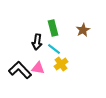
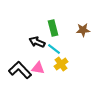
brown star: rotated 24 degrees clockwise
black arrow: rotated 105 degrees clockwise
